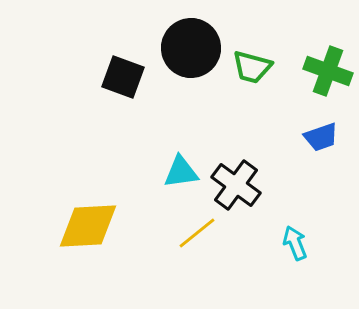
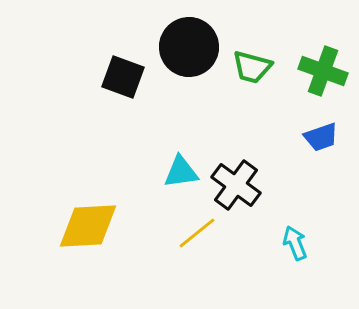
black circle: moved 2 px left, 1 px up
green cross: moved 5 px left
